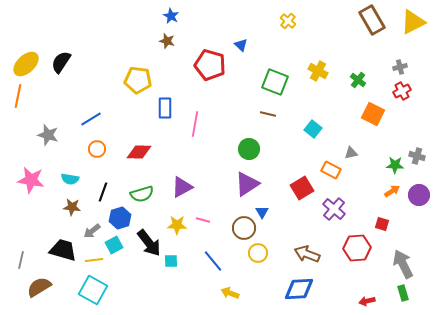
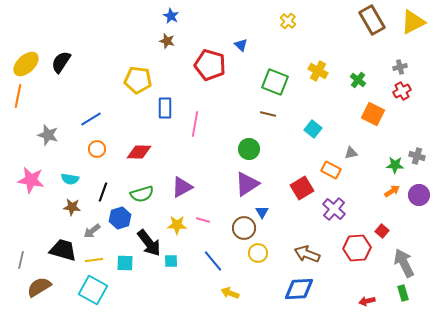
red square at (382, 224): moved 7 px down; rotated 24 degrees clockwise
cyan square at (114, 245): moved 11 px right, 18 px down; rotated 30 degrees clockwise
gray arrow at (403, 264): moved 1 px right, 1 px up
